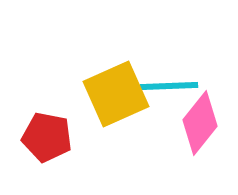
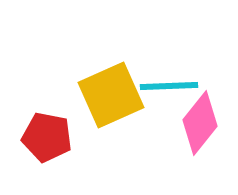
yellow square: moved 5 px left, 1 px down
